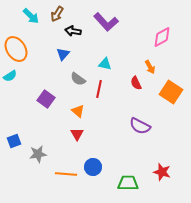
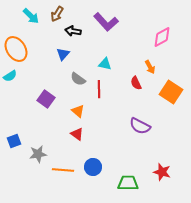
red line: rotated 12 degrees counterclockwise
red triangle: rotated 24 degrees counterclockwise
orange line: moved 3 px left, 4 px up
